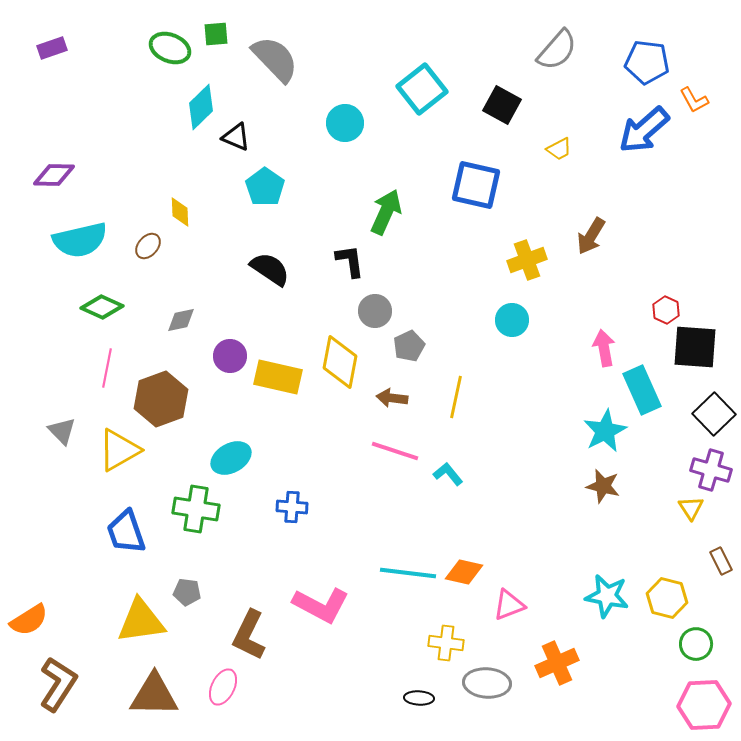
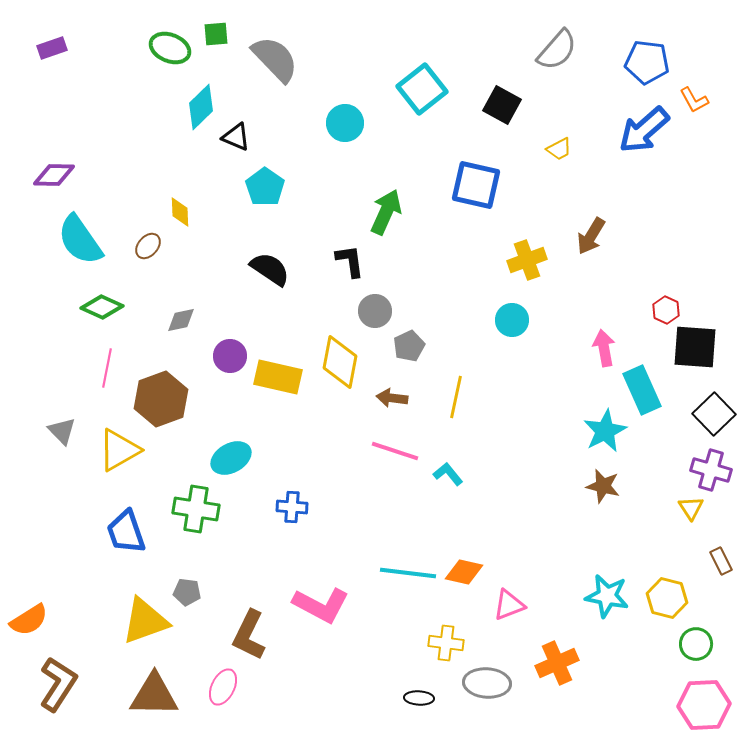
cyan semicircle at (80, 240): rotated 68 degrees clockwise
yellow triangle at (141, 621): moved 4 px right; rotated 12 degrees counterclockwise
